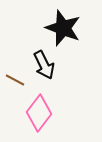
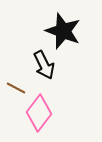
black star: moved 3 px down
brown line: moved 1 px right, 8 px down
